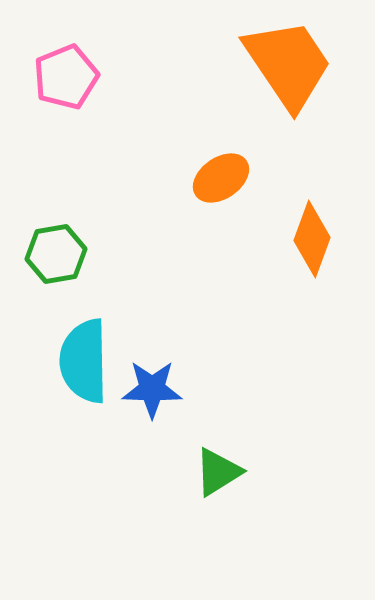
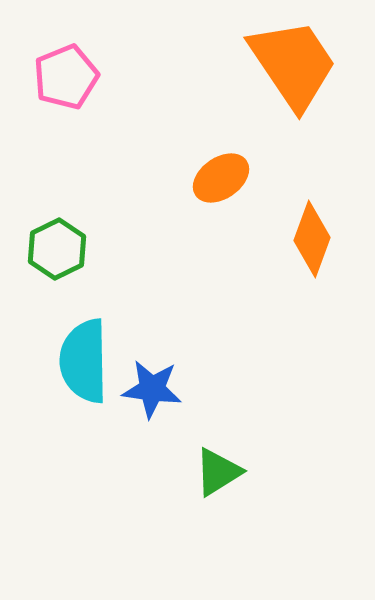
orange trapezoid: moved 5 px right
green hexagon: moved 1 px right, 5 px up; rotated 16 degrees counterclockwise
blue star: rotated 6 degrees clockwise
